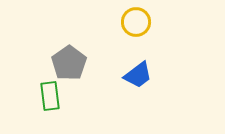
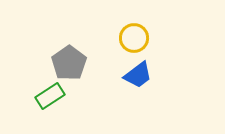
yellow circle: moved 2 px left, 16 px down
green rectangle: rotated 64 degrees clockwise
